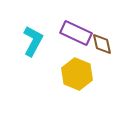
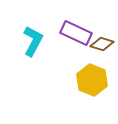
brown diamond: rotated 60 degrees counterclockwise
yellow hexagon: moved 15 px right, 6 px down
